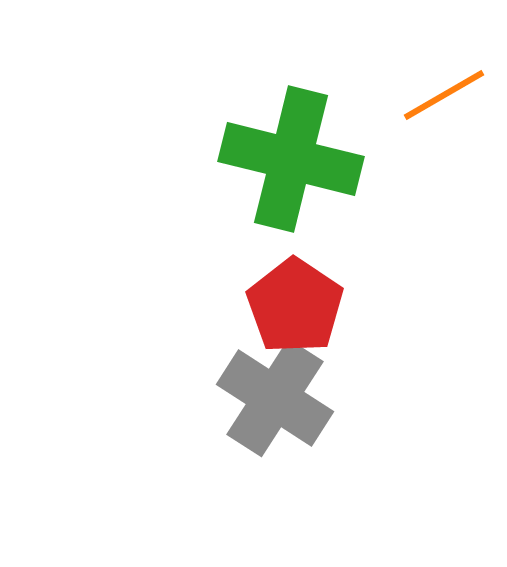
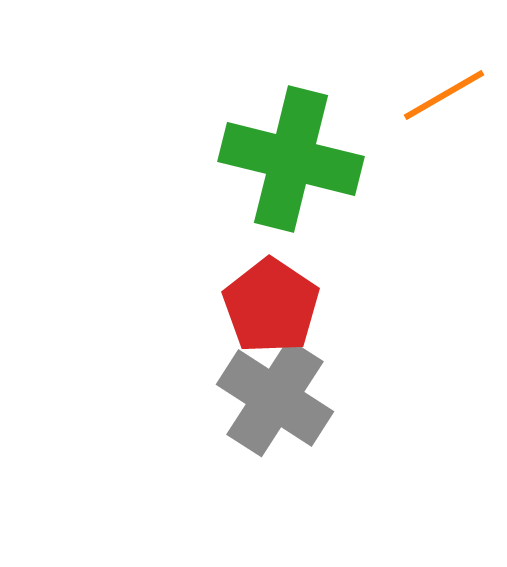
red pentagon: moved 24 px left
